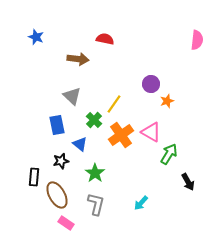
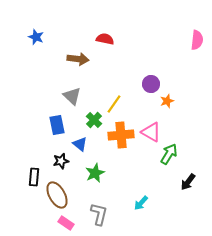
orange cross: rotated 30 degrees clockwise
green star: rotated 12 degrees clockwise
black arrow: rotated 66 degrees clockwise
gray L-shape: moved 3 px right, 10 px down
